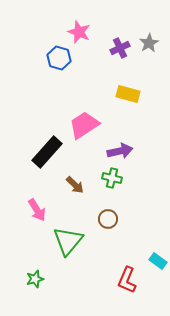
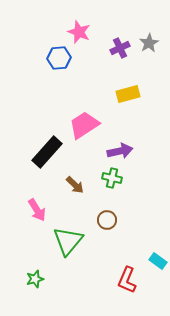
blue hexagon: rotated 20 degrees counterclockwise
yellow rectangle: rotated 30 degrees counterclockwise
brown circle: moved 1 px left, 1 px down
